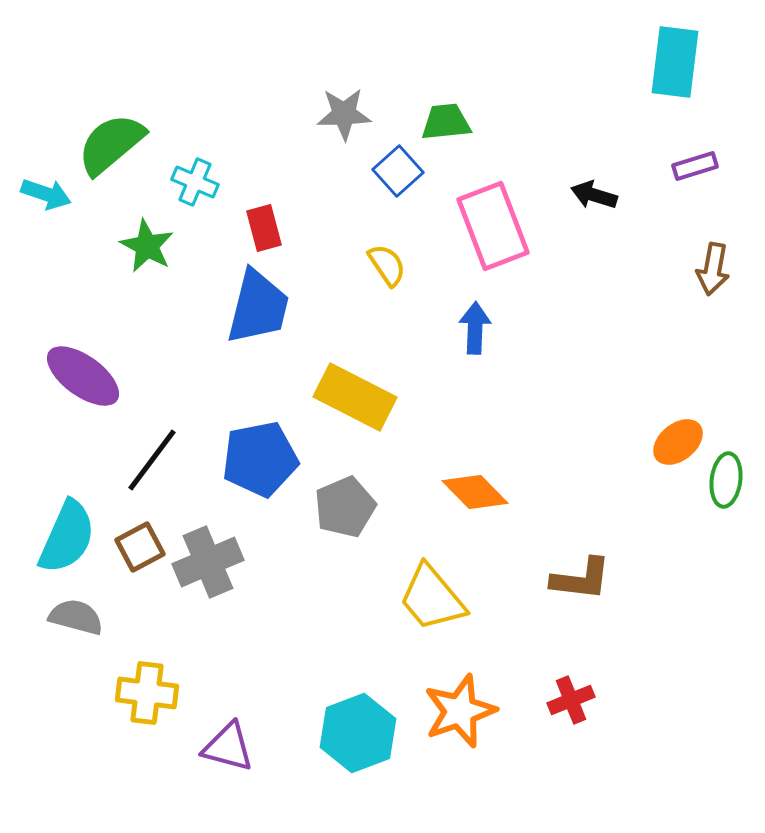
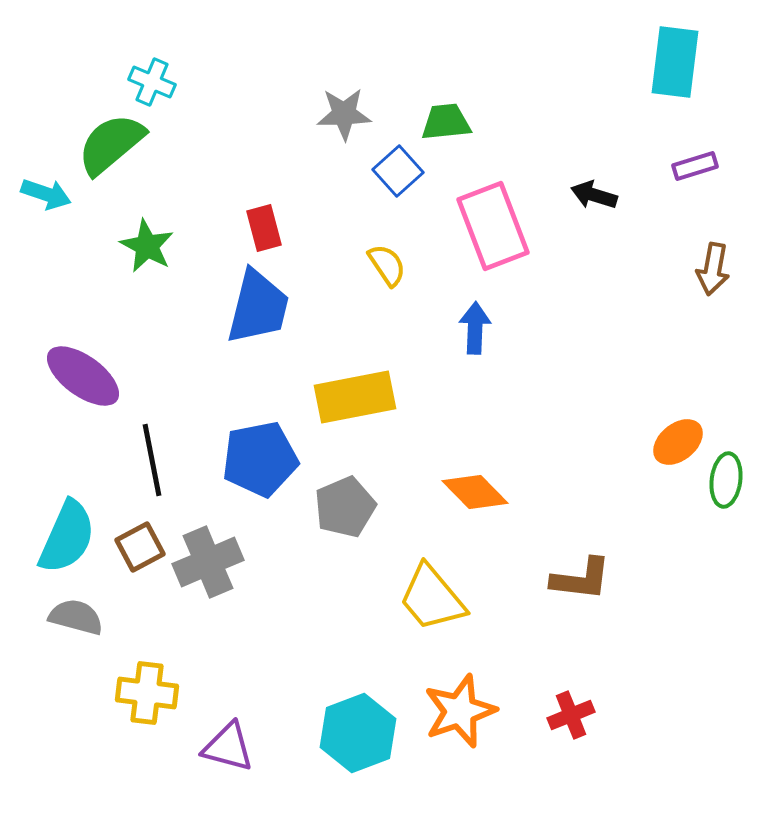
cyan cross: moved 43 px left, 100 px up
yellow rectangle: rotated 38 degrees counterclockwise
black line: rotated 48 degrees counterclockwise
red cross: moved 15 px down
